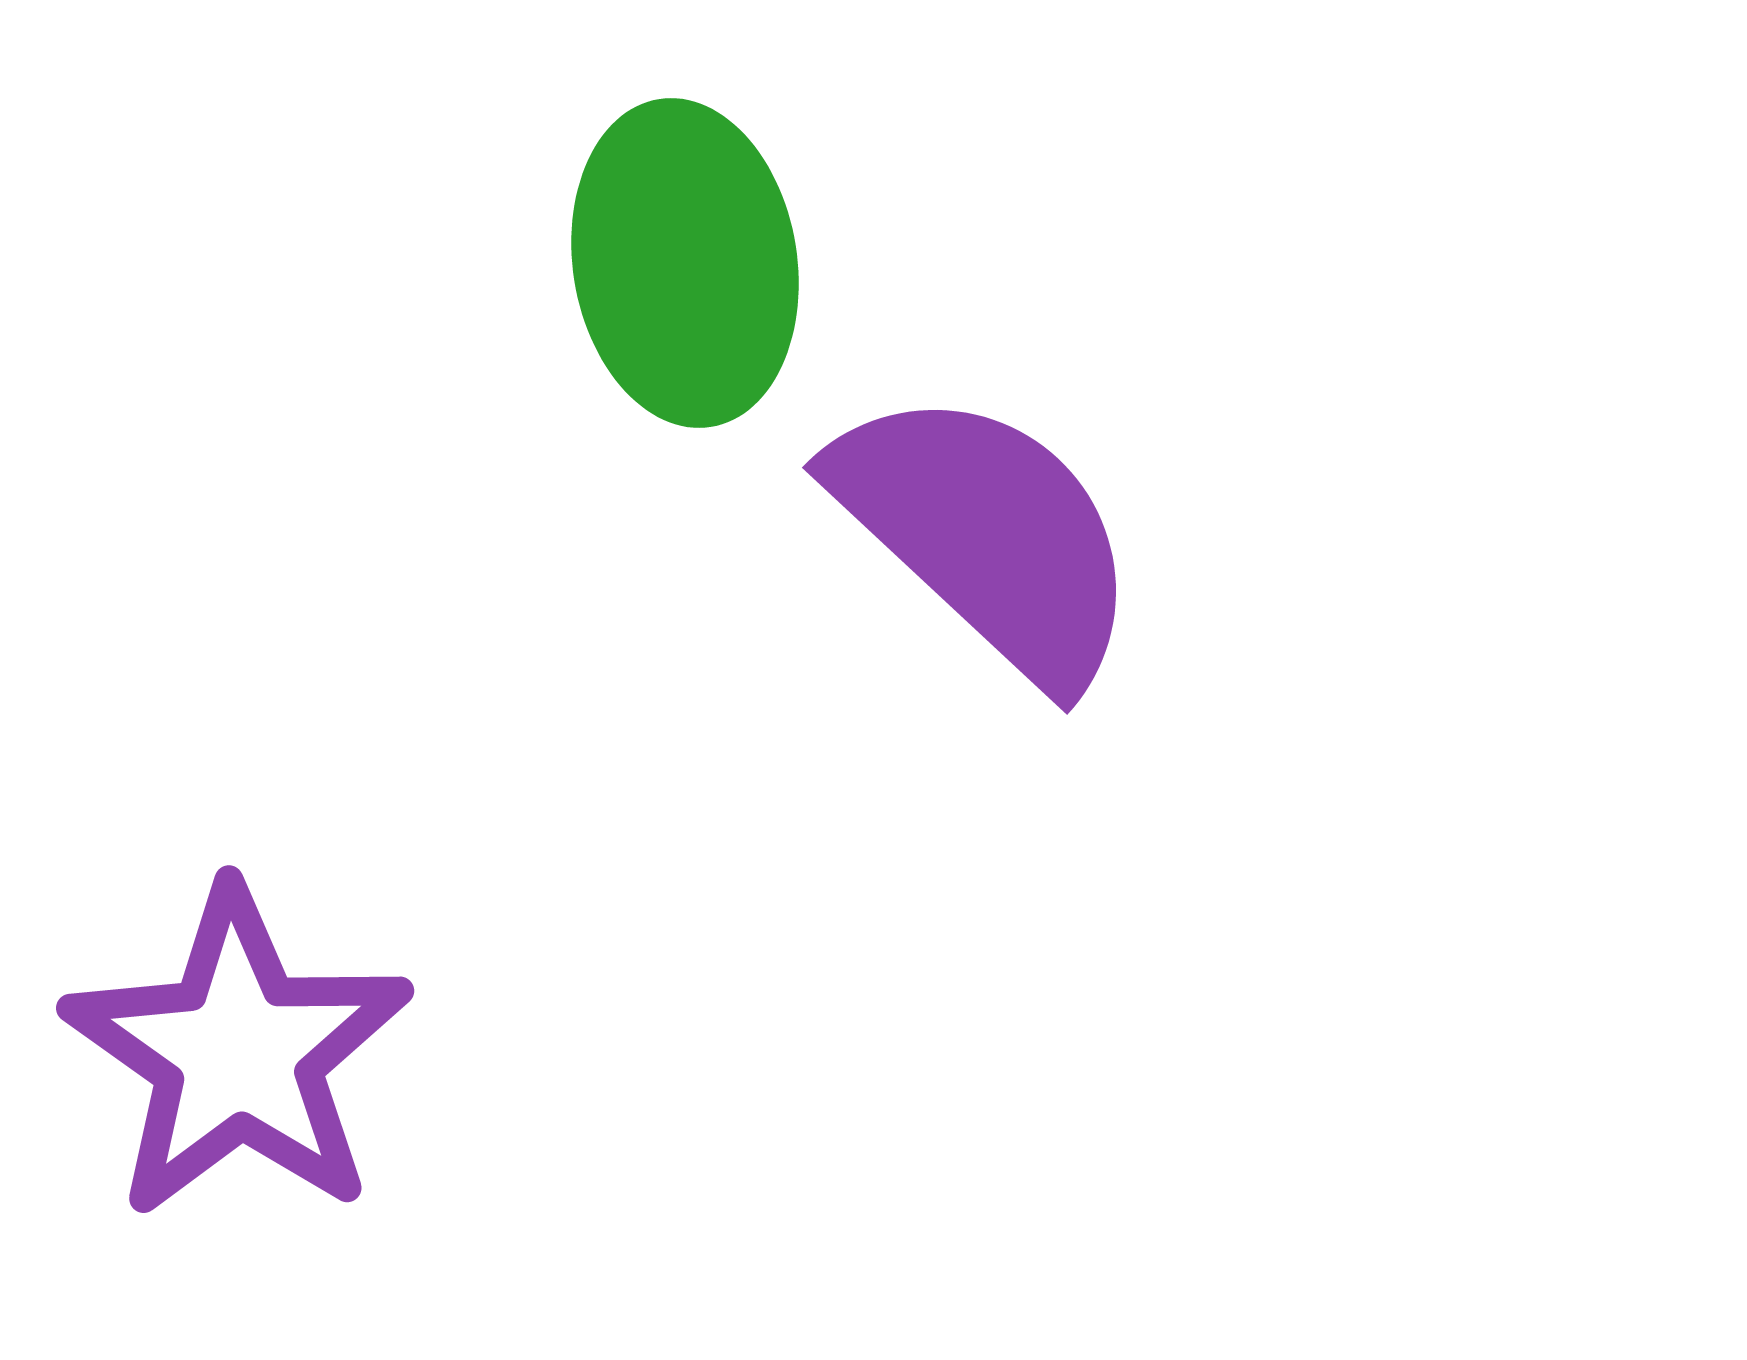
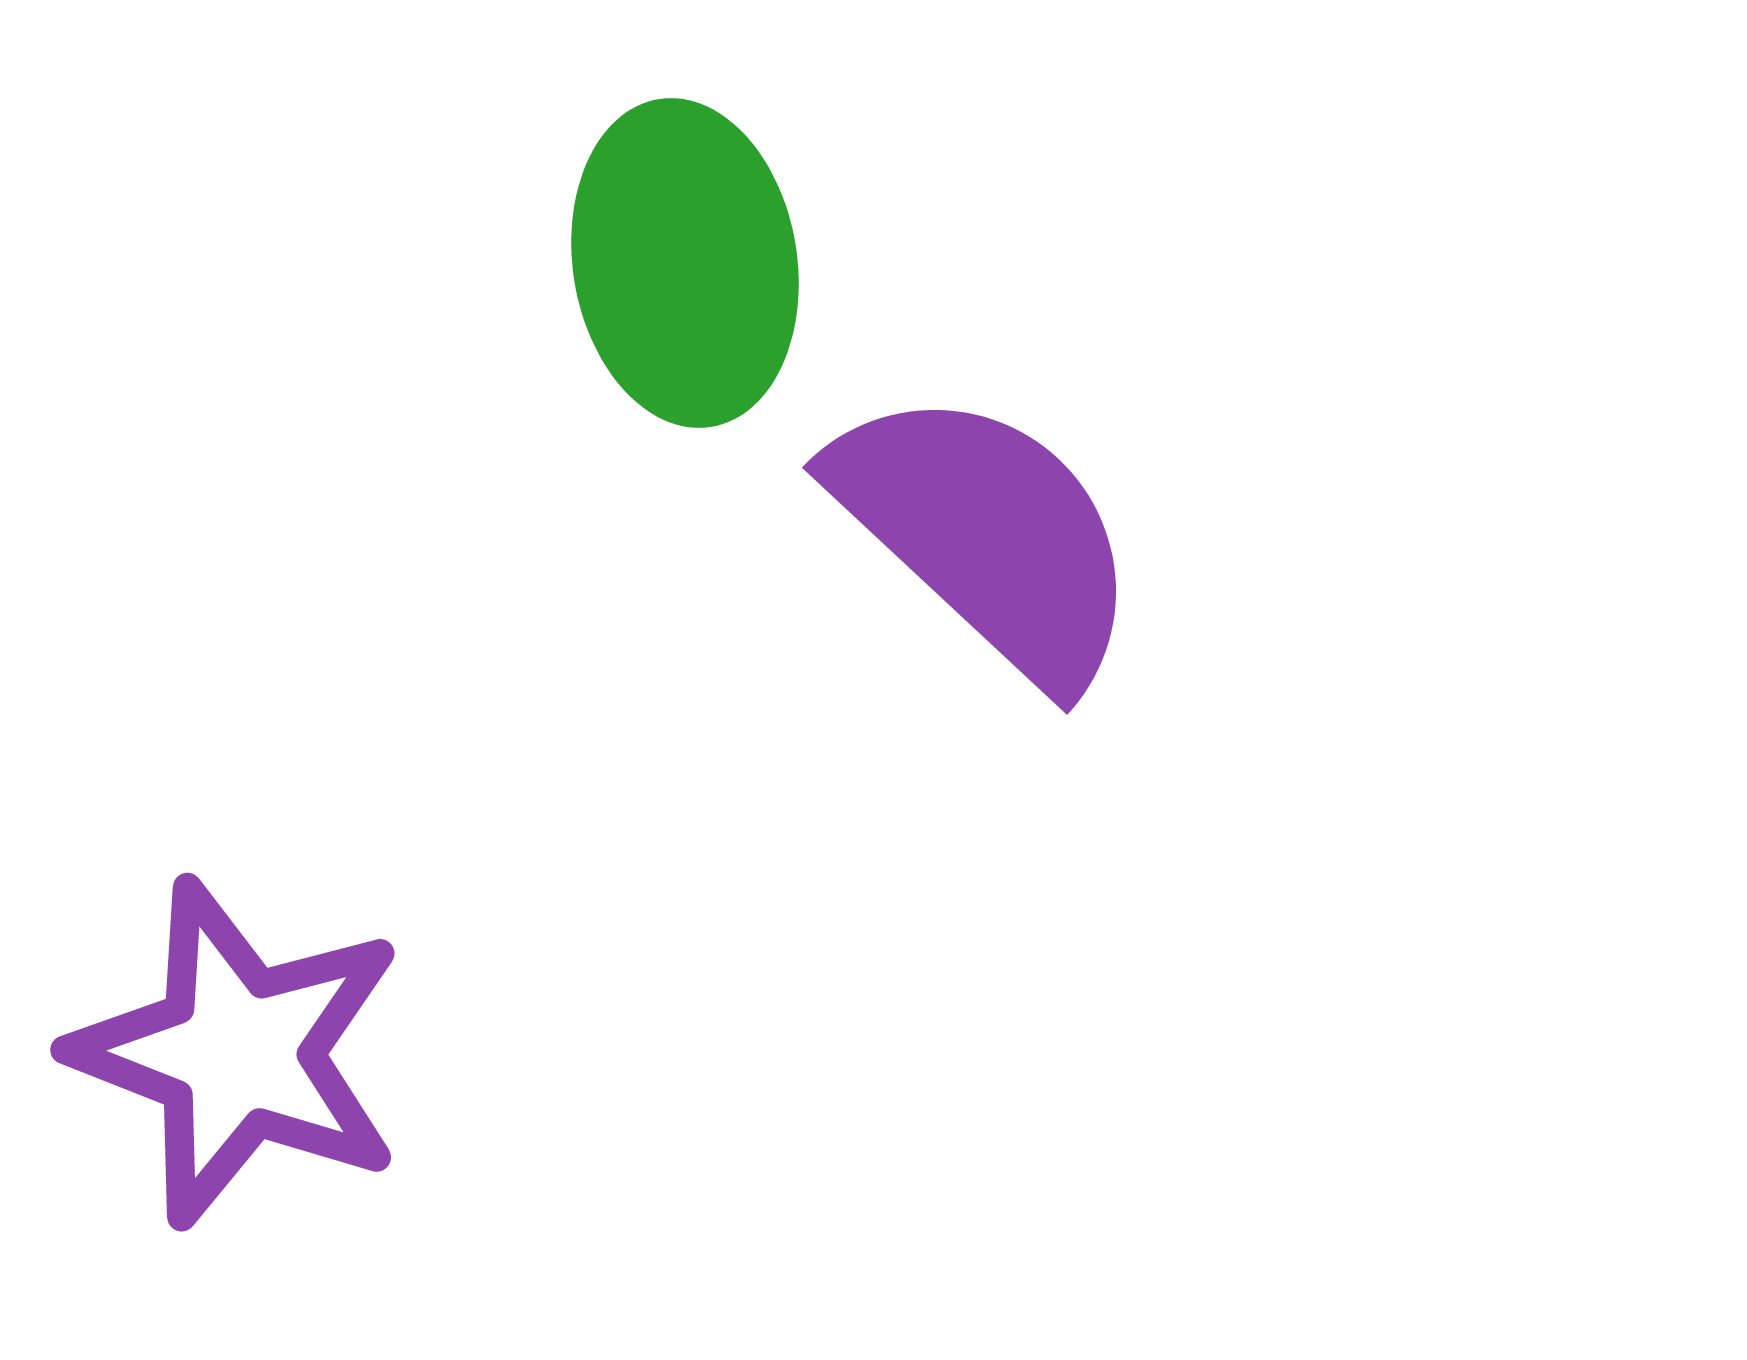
purple star: rotated 14 degrees counterclockwise
